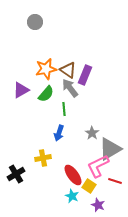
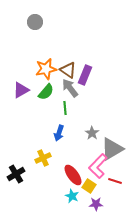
green semicircle: moved 2 px up
green line: moved 1 px right, 1 px up
gray triangle: moved 2 px right
yellow cross: rotated 14 degrees counterclockwise
pink L-shape: rotated 20 degrees counterclockwise
purple star: moved 2 px left, 1 px up; rotated 24 degrees counterclockwise
